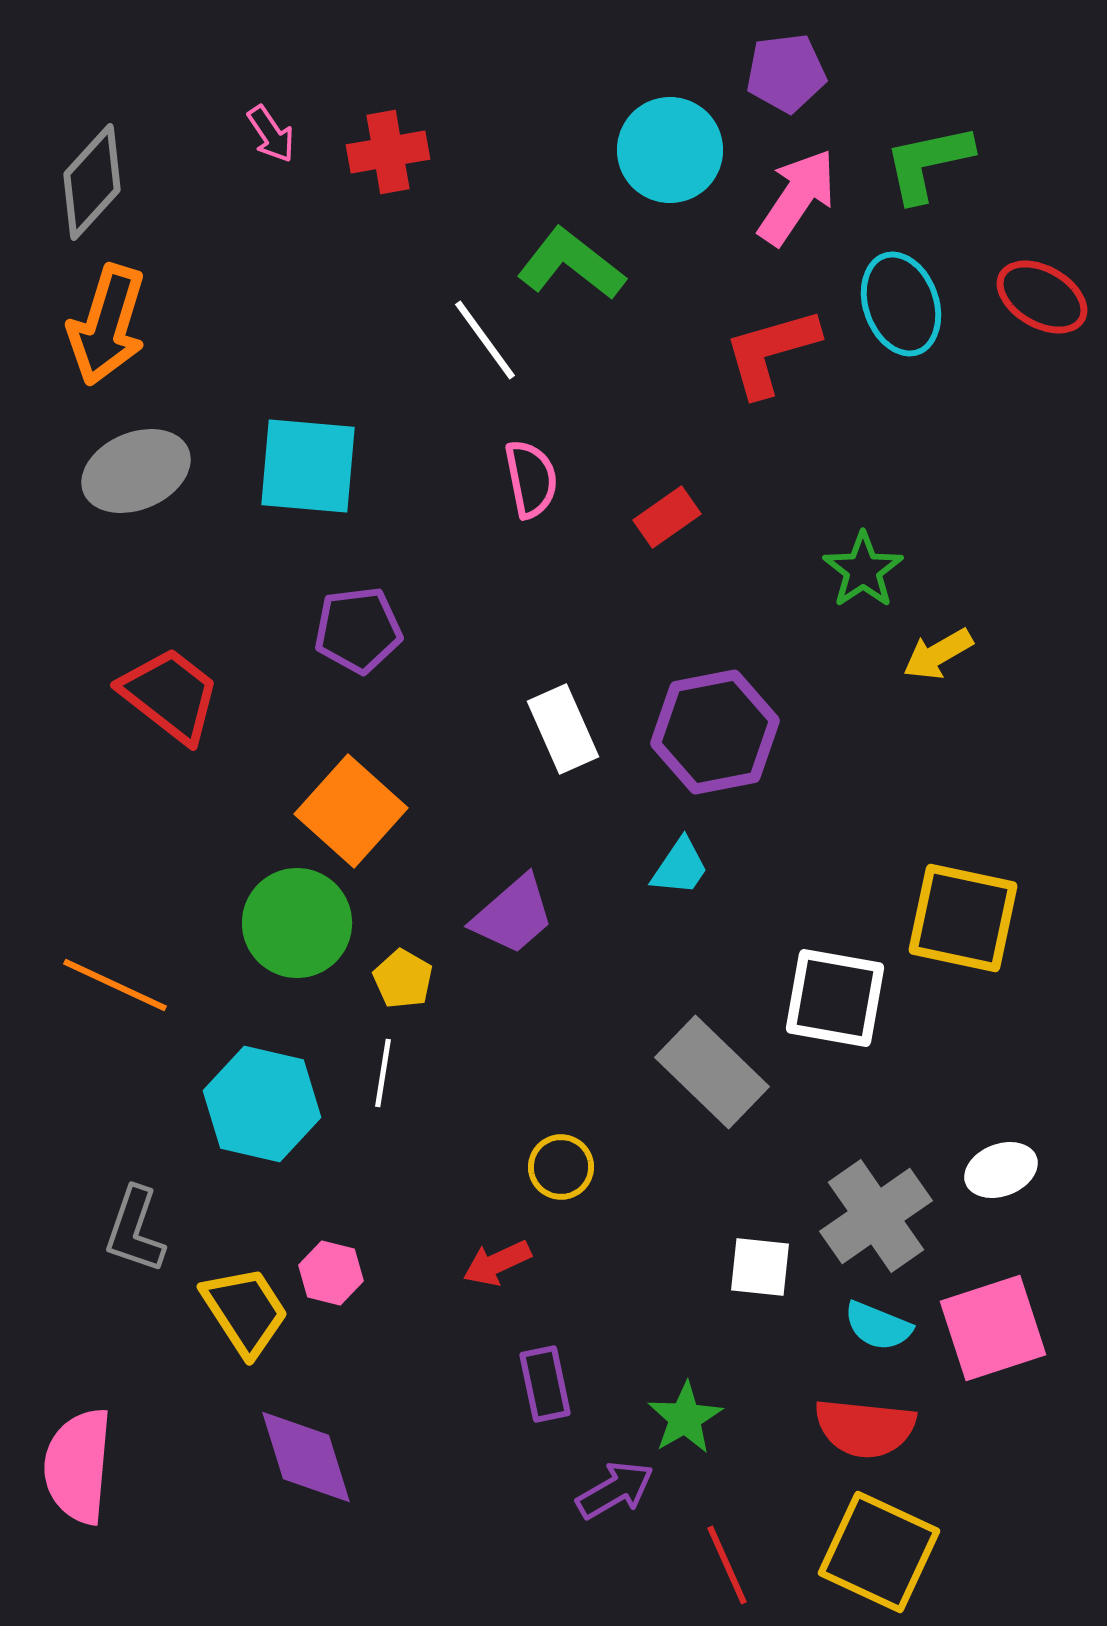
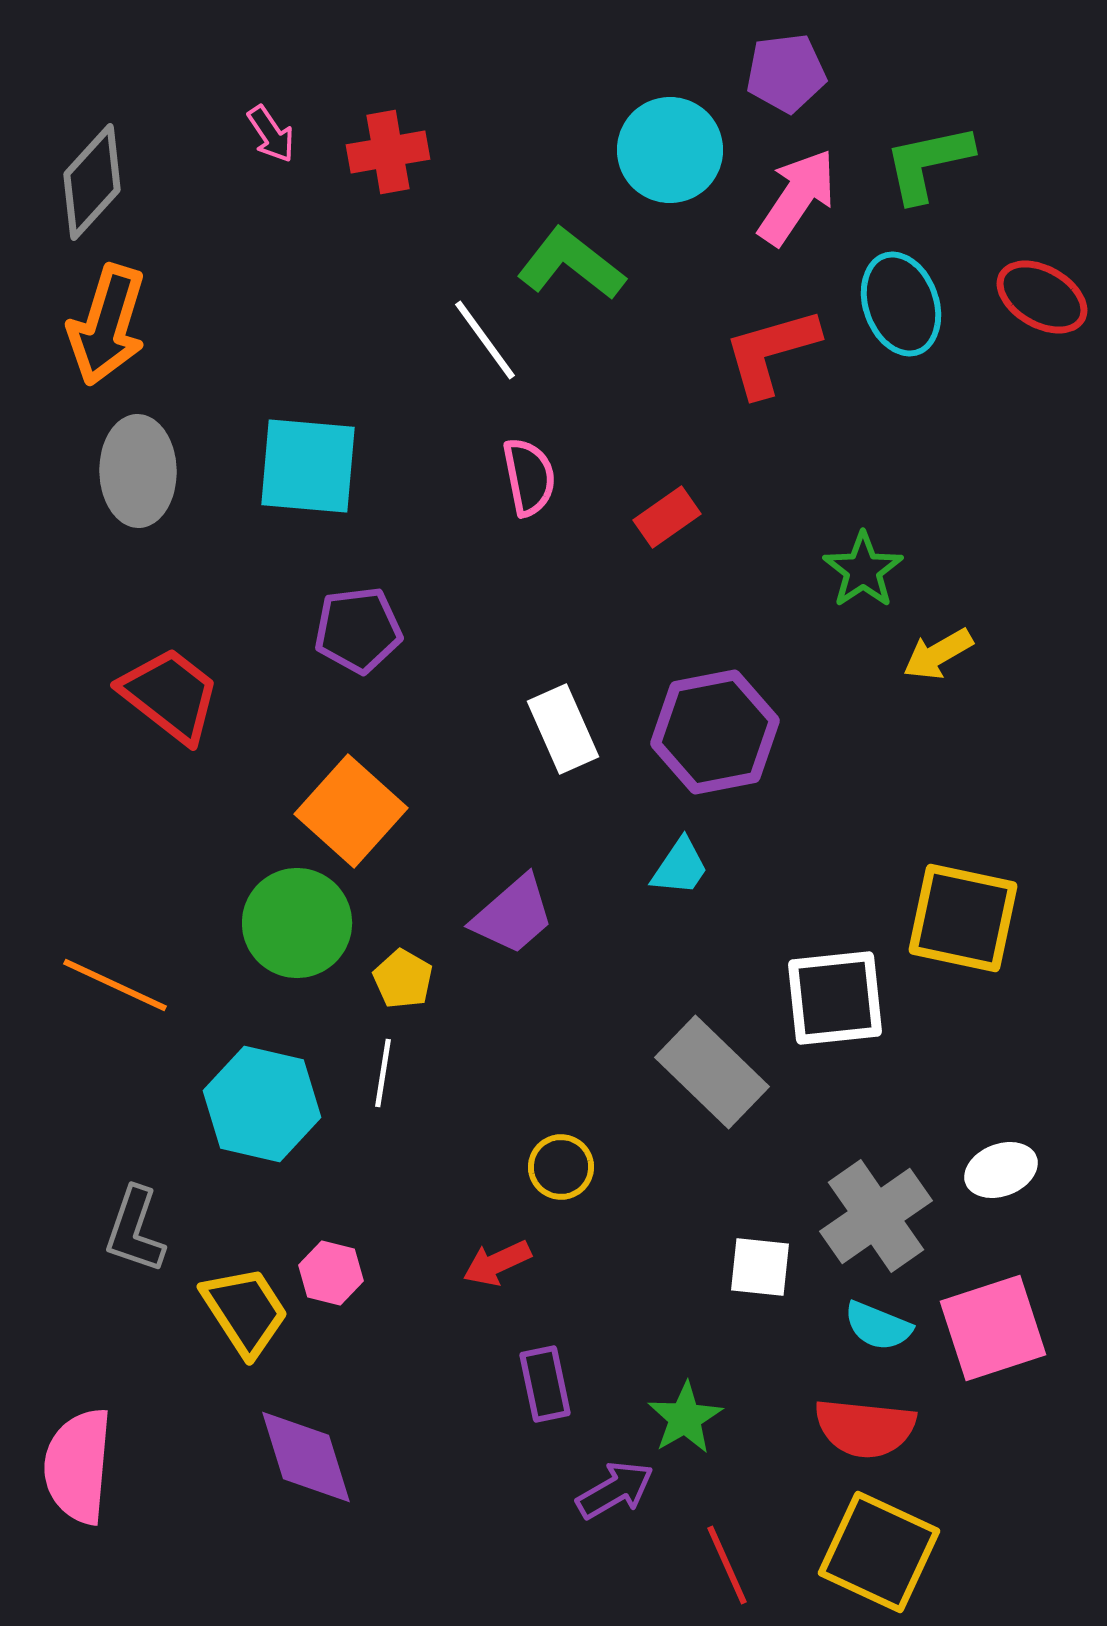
gray ellipse at (136, 471): moved 2 px right; rotated 68 degrees counterclockwise
pink semicircle at (531, 479): moved 2 px left, 2 px up
white square at (835, 998): rotated 16 degrees counterclockwise
